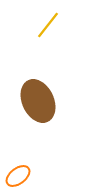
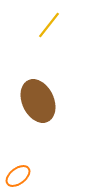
yellow line: moved 1 px right
